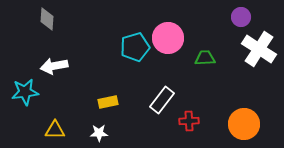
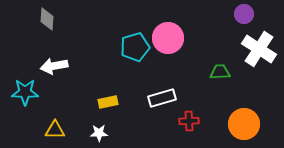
purple circle: moved 3 px right, 3 px up
green trapezoid: moved 15 px right, 14 px down
cyan star: rotated 8 degrees clockwise
white rectangle: moved 2 px up; rotated 36 degrees clockwise
